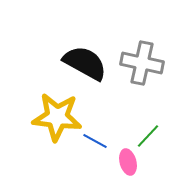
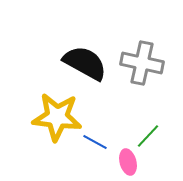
blue line: moved 1 px down
